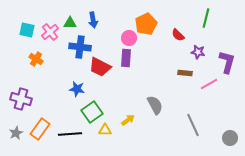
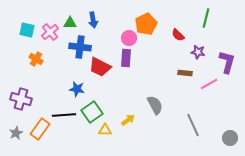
black line: moved 6 px left, 19 px up
